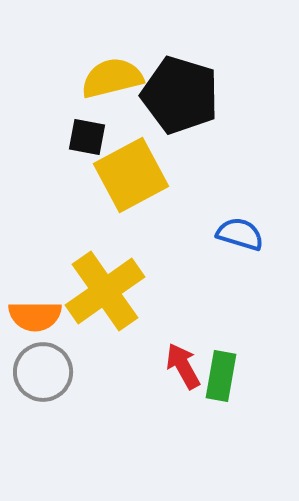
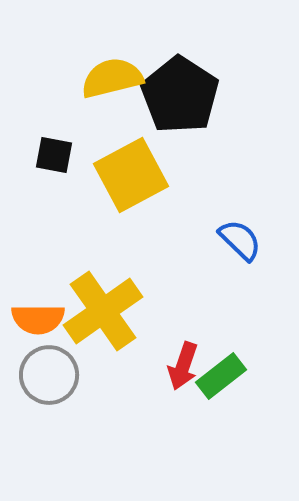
black pentagon: rotated 16 degrees clockwise
black square: moved 33 px left, 18 px down
blue semicircle: moved 6 px down; rotated 27 degrees clockwise
yellow cross: moved 2 px left, 20 px down
orange semicircle: moved 3 px right, 3 px down
red arrow: rotated 132 degrees counterclockwise
gray circle: moved 6 px right, 3 px down
green rectangle: rotated 42 degrees clockwise
